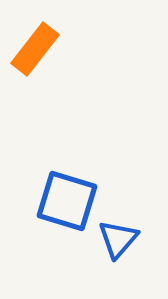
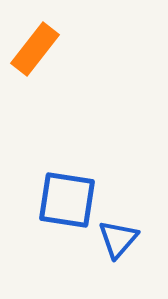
blue square: moved 1 px up; rotated 8 degrees counterclockwise
